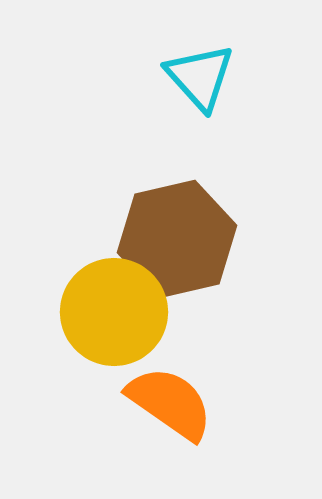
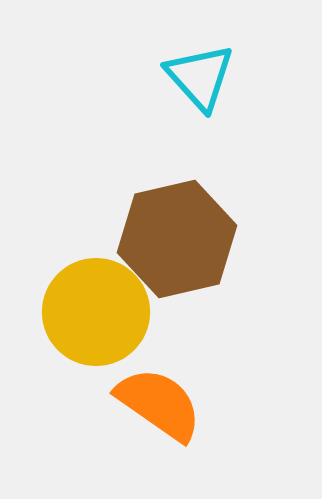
yellow circle: moved 18 px left
orange semicircle: moved 11 px left, 1 px down
